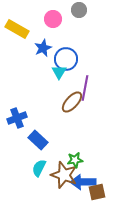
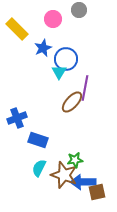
yellow rectangle: rotated 15 degrees clockwise
blue rectangle: rotated 24 degrees counterclockwise
